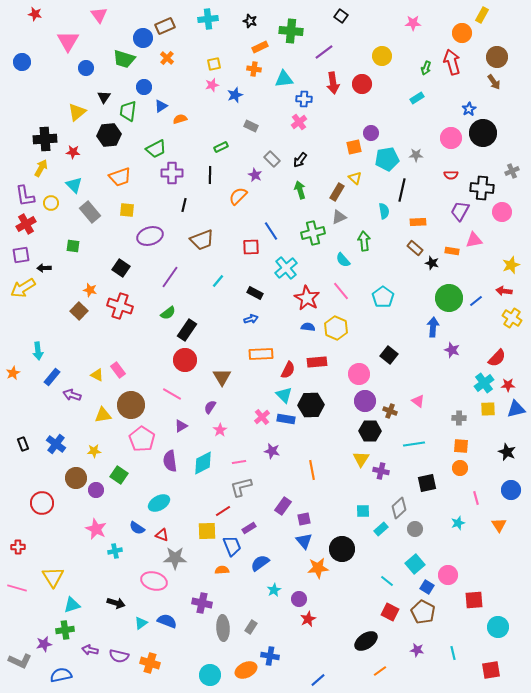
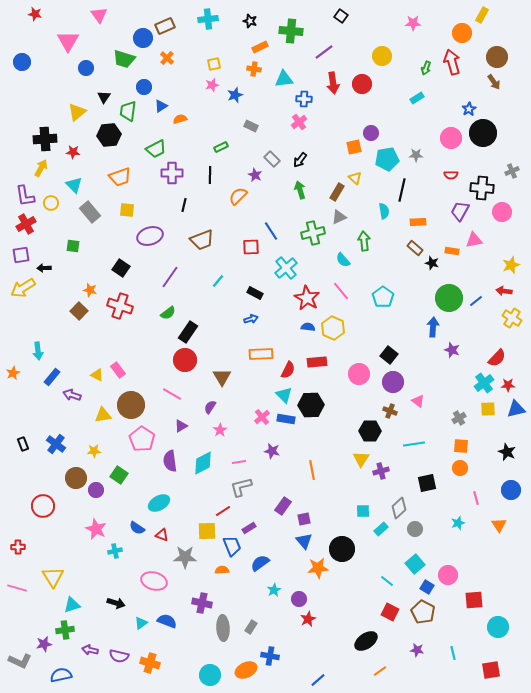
yellow hexagon at (336, 328): moved 3 px left
black rectangle at (187, 330): moved 1 px right, 2 px down
purple circle at (365, 401): moved 28 px right, 19 px up
gray cross at (459, 418): rotated 32 degrees counterclockwise
purple cross at (381, 471): rotated 28 degrees counterclockwise
red circle at (42, 503): moved 1 px right, 3 px down
gray star at (175, 558): moved 10 px right, 1 px up
